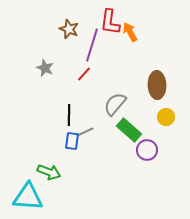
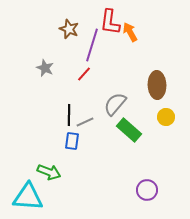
gray line: moved 10 px up
purple circle: moved 40 px down
